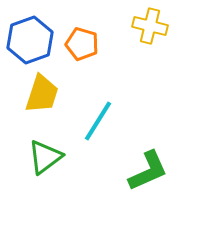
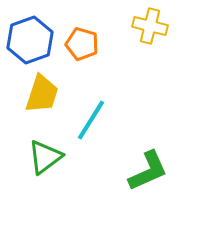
cyan line: moved 7 px left, 1 px up
